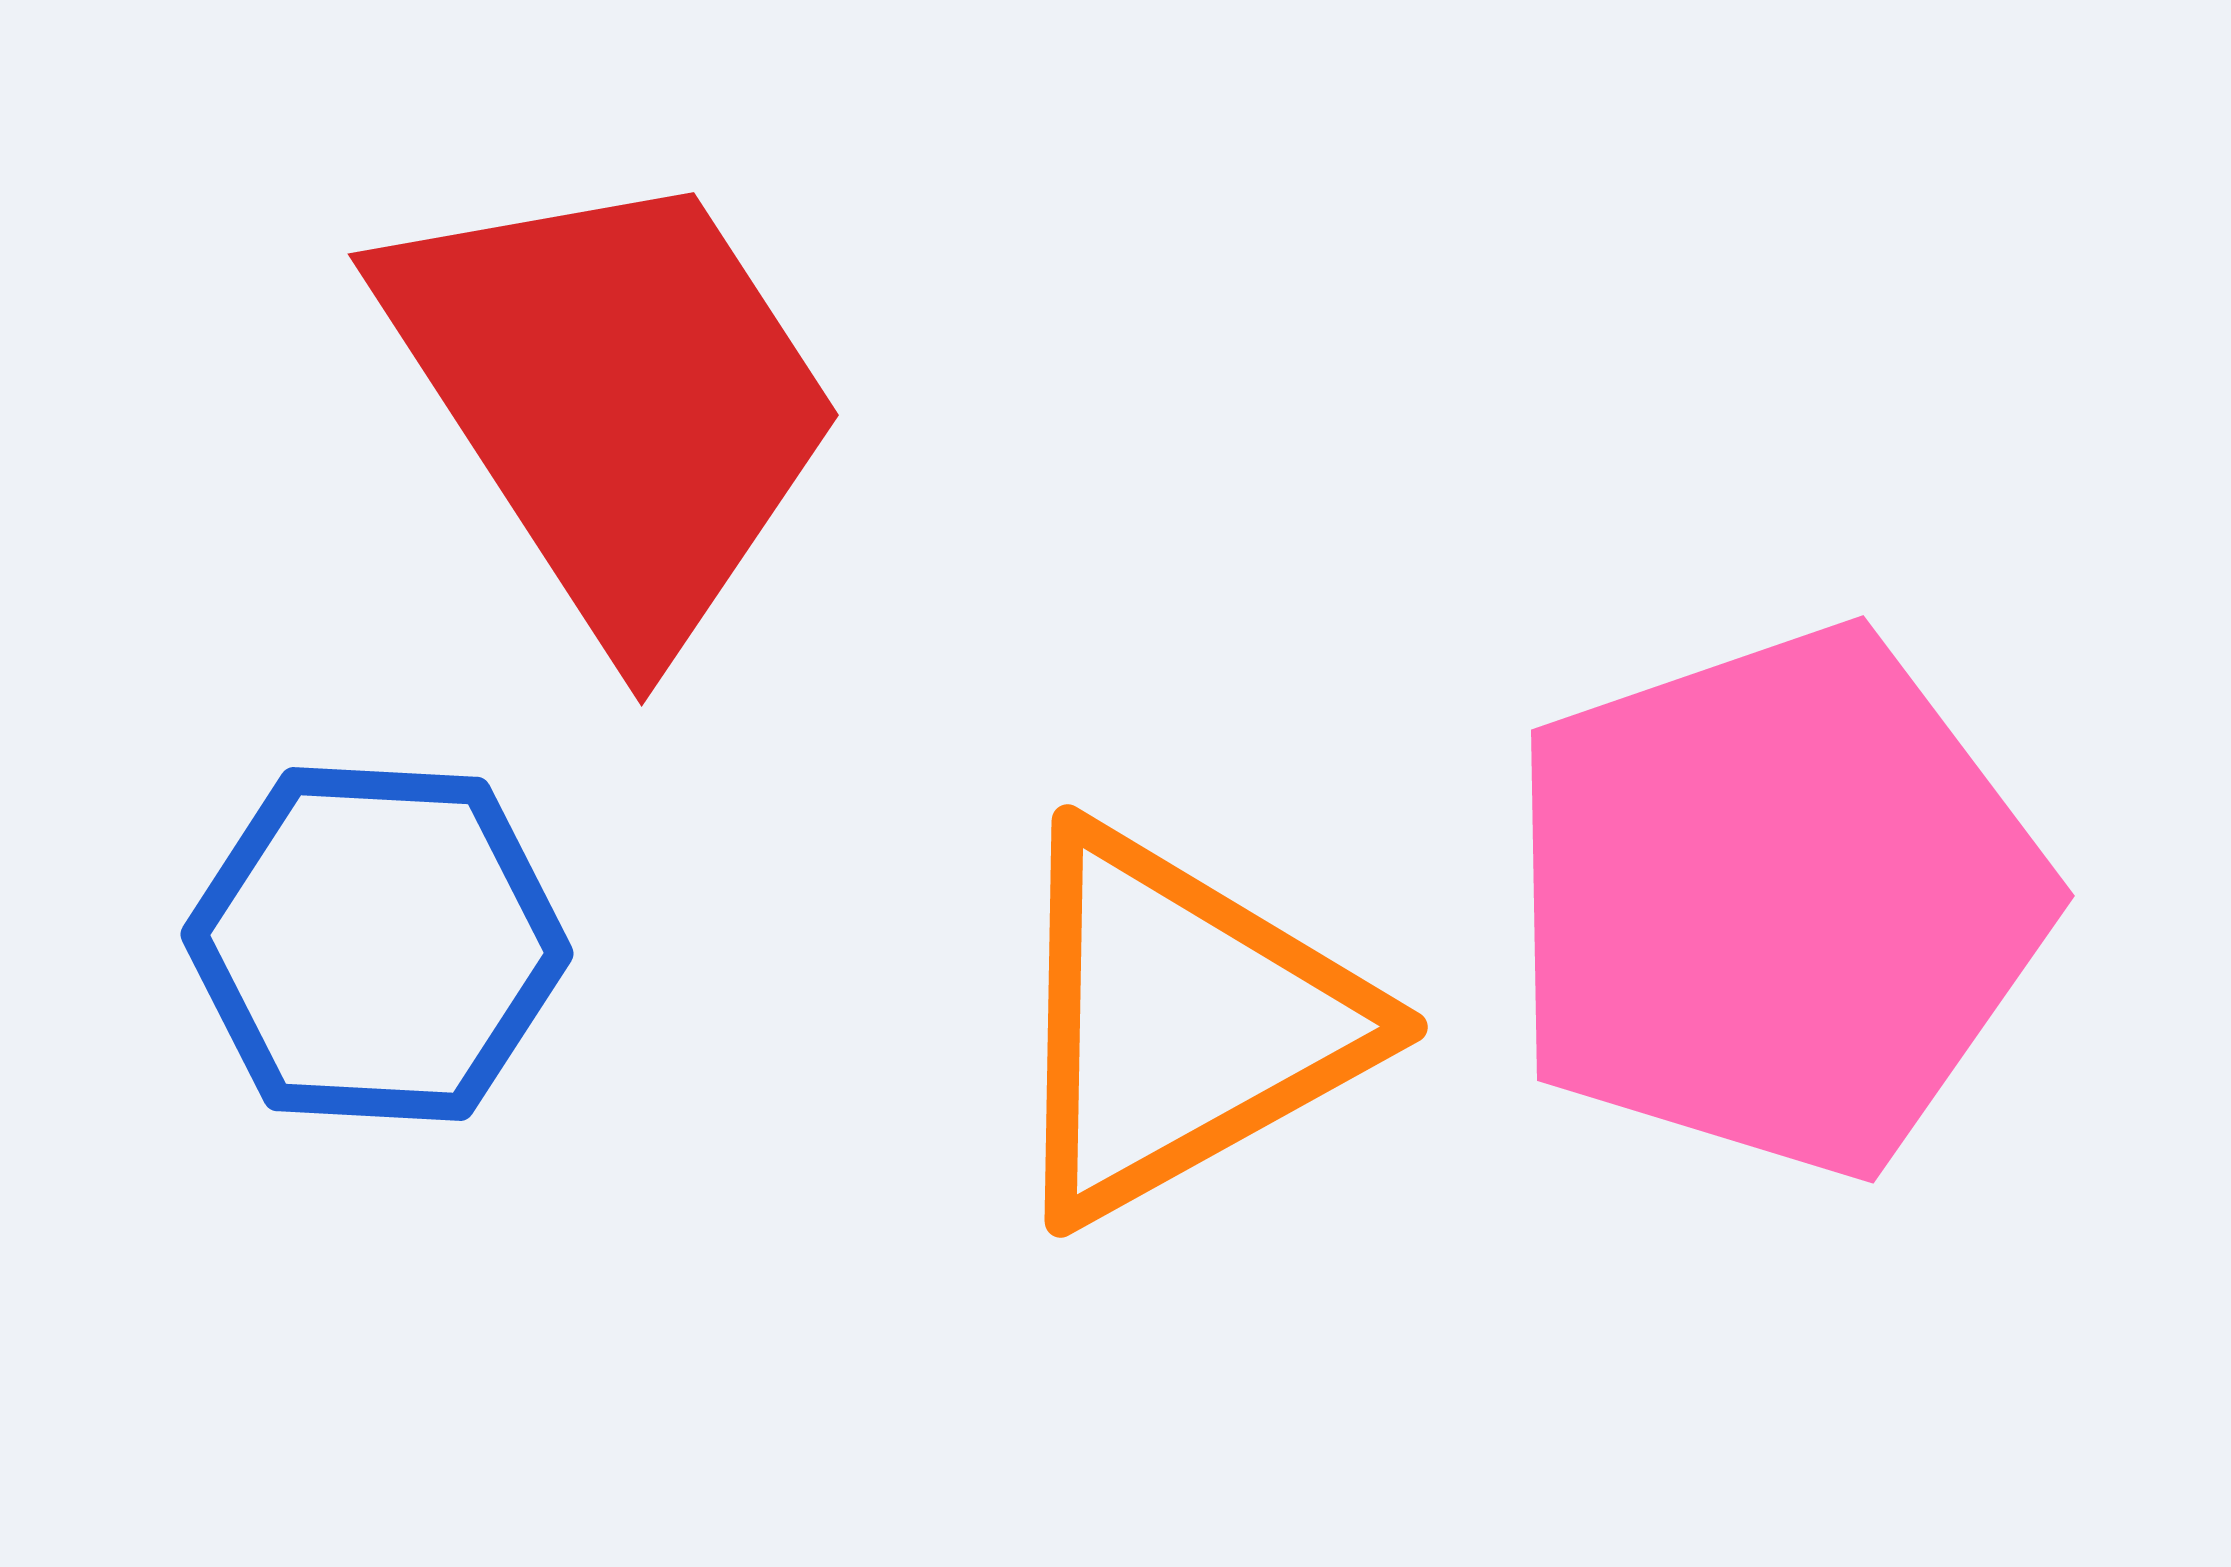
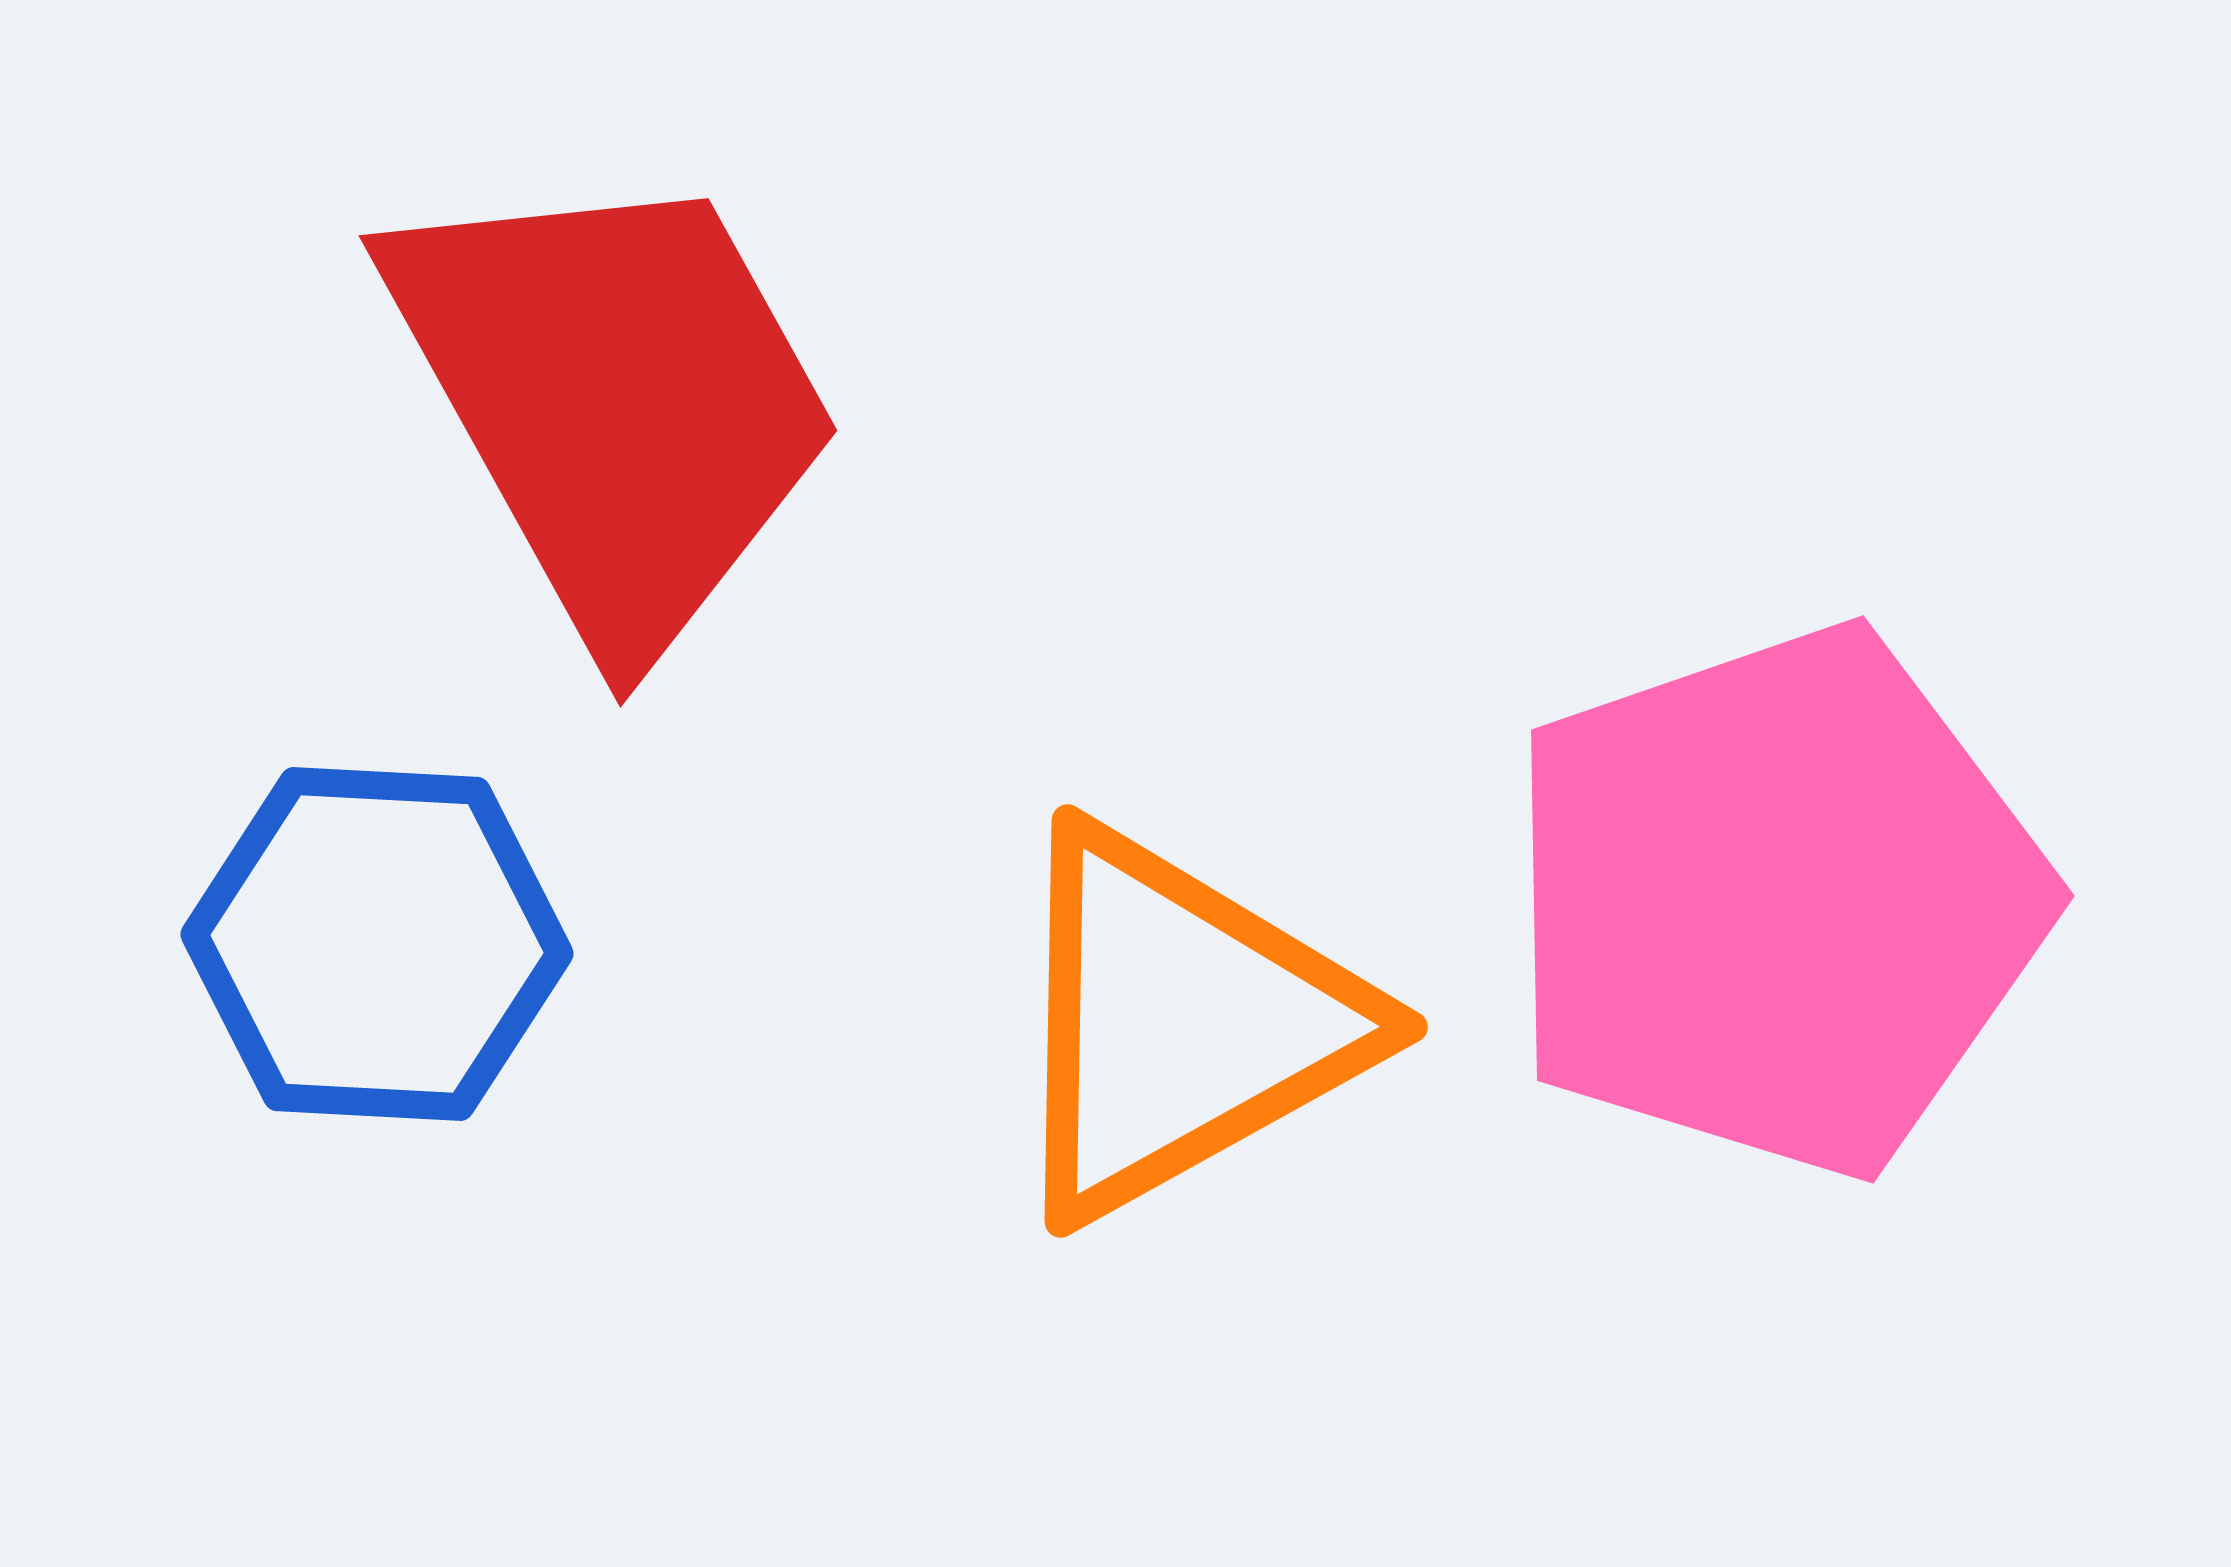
red trapezoid: rotated 4 degrees clockwise
